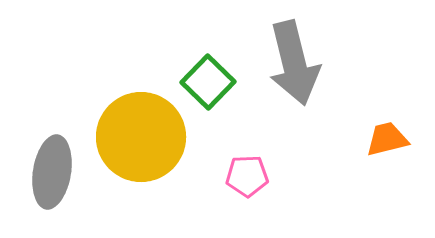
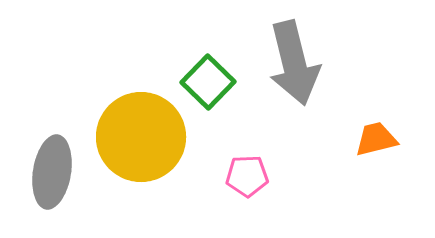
orange trapezoid: moved 11 px left
